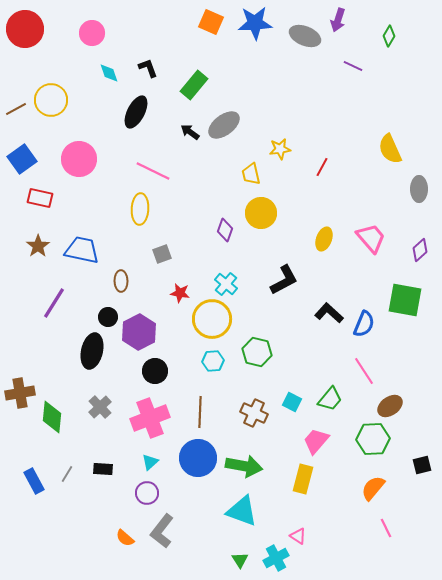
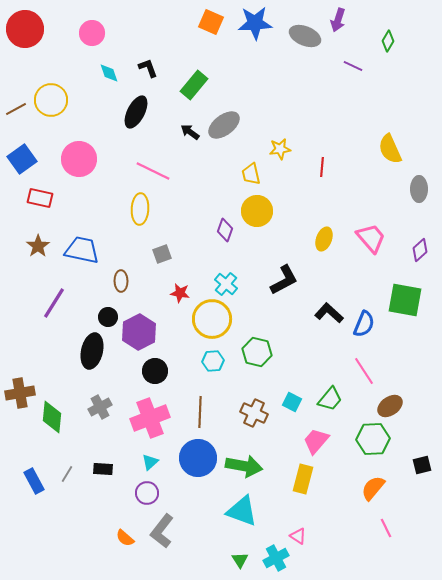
green diamond at (389, 36): moved 1 px left, 5 px down
red line at (322, 167): rotated 24 degrees counterclockwise
yellow circle at (261, 213): moved 4 px left, 2 px up
gray cross at (100, 407): rotated 15 degrees clockwise
